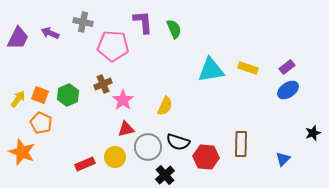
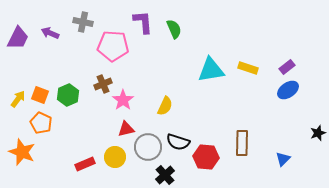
black star: moved 5 px right
brown rectangle: moved 1 px right, 1 px up
